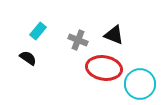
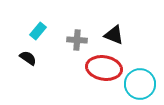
gray cross: moved 1 px left; rotated 18 degrees counterclockwise
